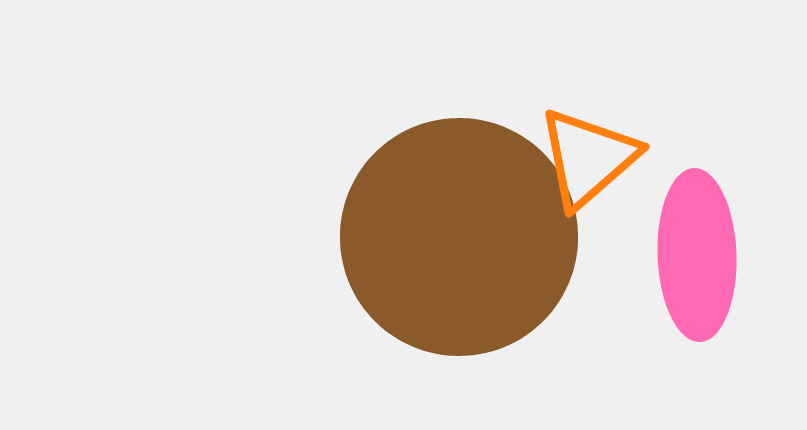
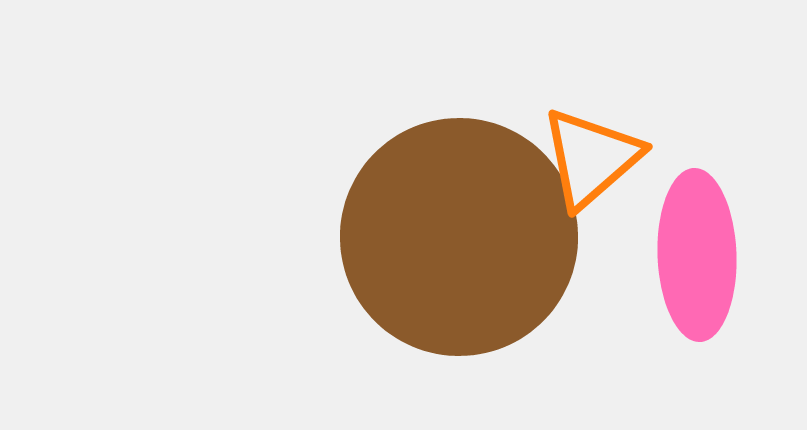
orange triangle: moved 3 px right
